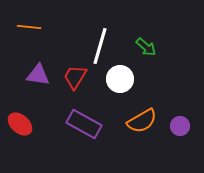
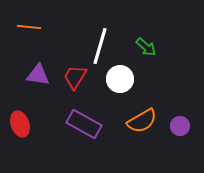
red ellipse: rotated 30 degrees clockwise
